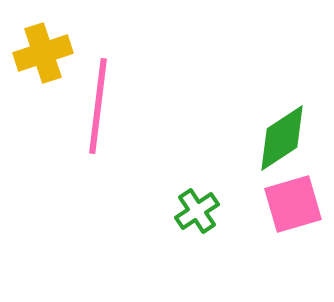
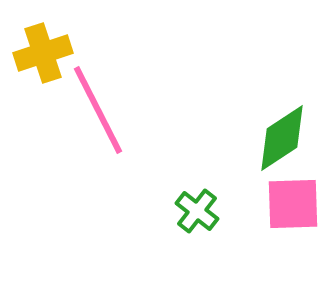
pink line: moved 4 px down; rotated 34 degrees counterclockwise
pink square: rotated 14 degrees clockwise
green cross: rotated 18 degrees counterclockwise
